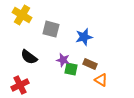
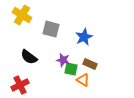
blue star: rotated 12 degrees counterclockwise
orange triangle: moved 18 px left
